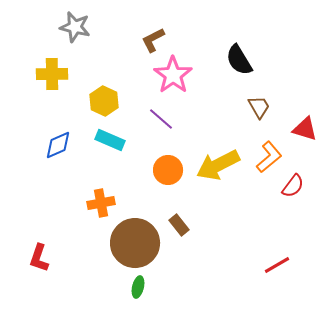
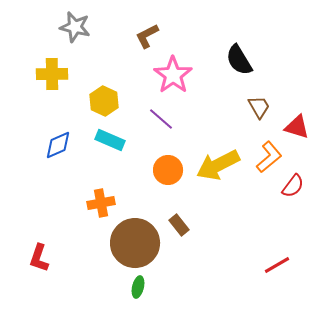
brown L-shape: moved 6 px left, 4 px up
red triangle: moved 8 px left, 2 px up
